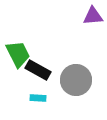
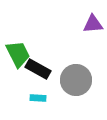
purple triangle: moved 8 px down
black rectangle: moved 1 px up
